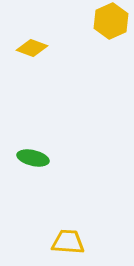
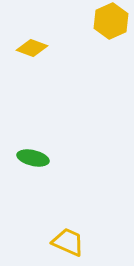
yellow trapezoid: rotated 20 degrees clockwise
